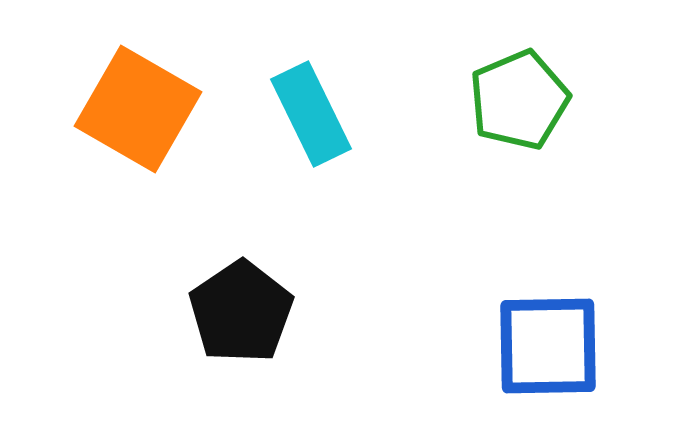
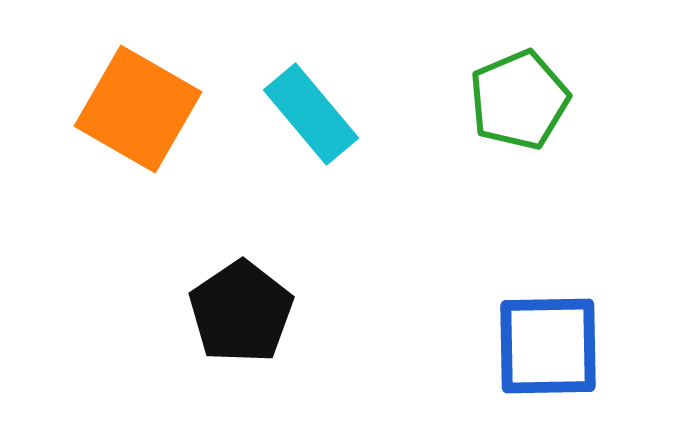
cyan rectangle: rotated 14 degrees counterclockwise
